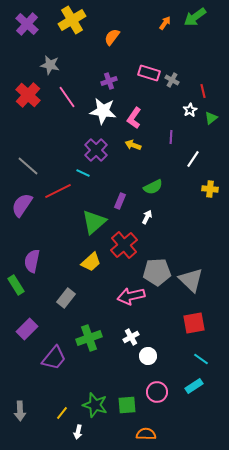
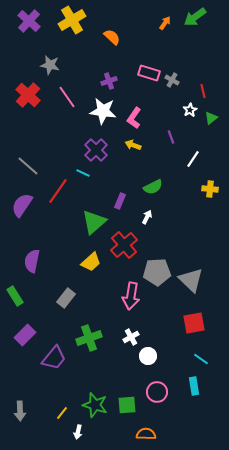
purple cross at (27, 24): moved 2 px right, 3 px up
orange semicircle at (112, 37): rotated 96 degrees clockwise
purple line at (171, 137): rotated 24 degrees counterclockwise
red line at (58, 191): rotated 28 degrees counterclockwise
green rectangle at (16, 285): moved 1 px left, 11 px down
pink arrow at (131, 296): rotated 68 degrees counterclockwise
purple rectangle at (27, 329): moved 2 px left, 6 px down
cyan rectangle at (194, 386): rotated 66 degrees counterclockwise
